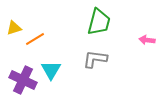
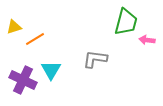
green trapezoid: moved 27 px right
yellow triangle: moved 1 px up
